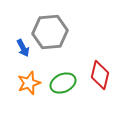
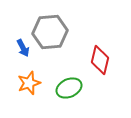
red diamond: moved 15 px up
green ellipse: moved 6 px right, 5 px down
